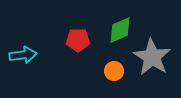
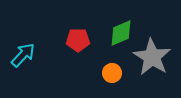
green diamond: moved 1 px right, 3 px down
cyan arrow: rotated 40 degrees counterclockwise
orange circle: moved 2 px left, 2 px down
